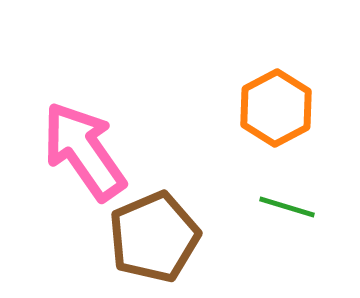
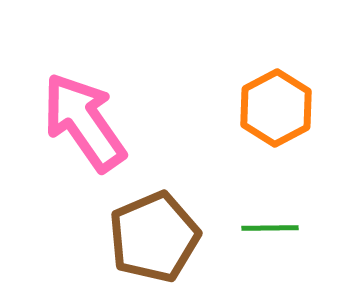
pink arrow: moved 29 px up
green line: moved 17 px left, 21 px down; rotated 18 degrees counterclockwise
